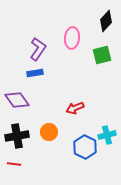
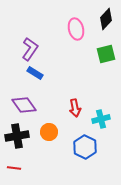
black diamond: moved 2 px up
pink ellipse: moved 4 px right, 9 px up; rotated 20 degrees counterclockwise
purple L-shape: moved 8 px left
green square: moved 4 px right, 1 px up
blue rectangle: rotated 42 degrees clockwise
purple diamond: moved 7 px right, 5 px down
red arrow: rotated 78 degrees counterclockwise
cyan cross: moved 6 px left, 16 px up
red line: moved 4 px down
